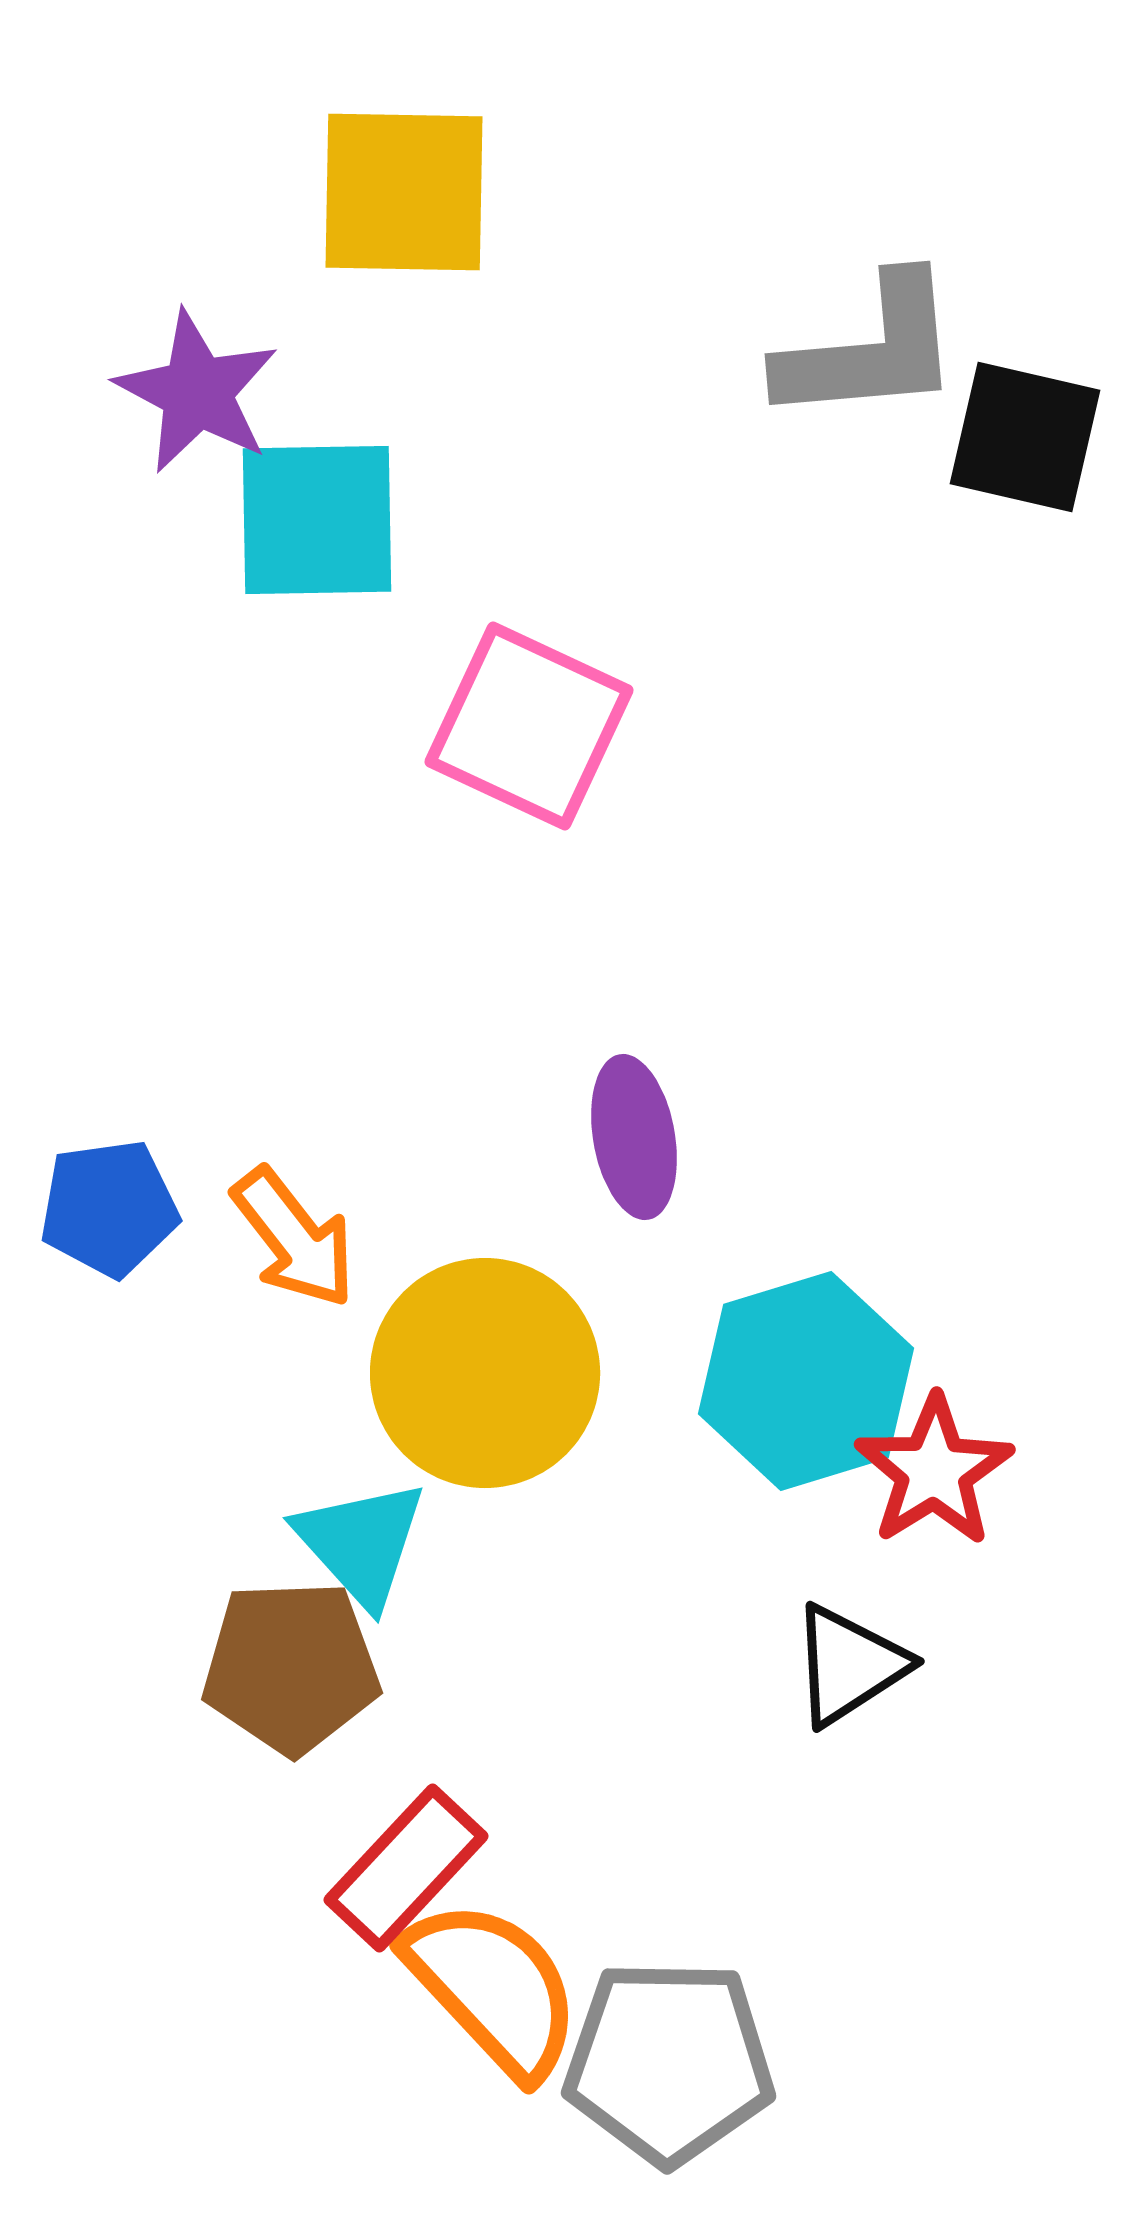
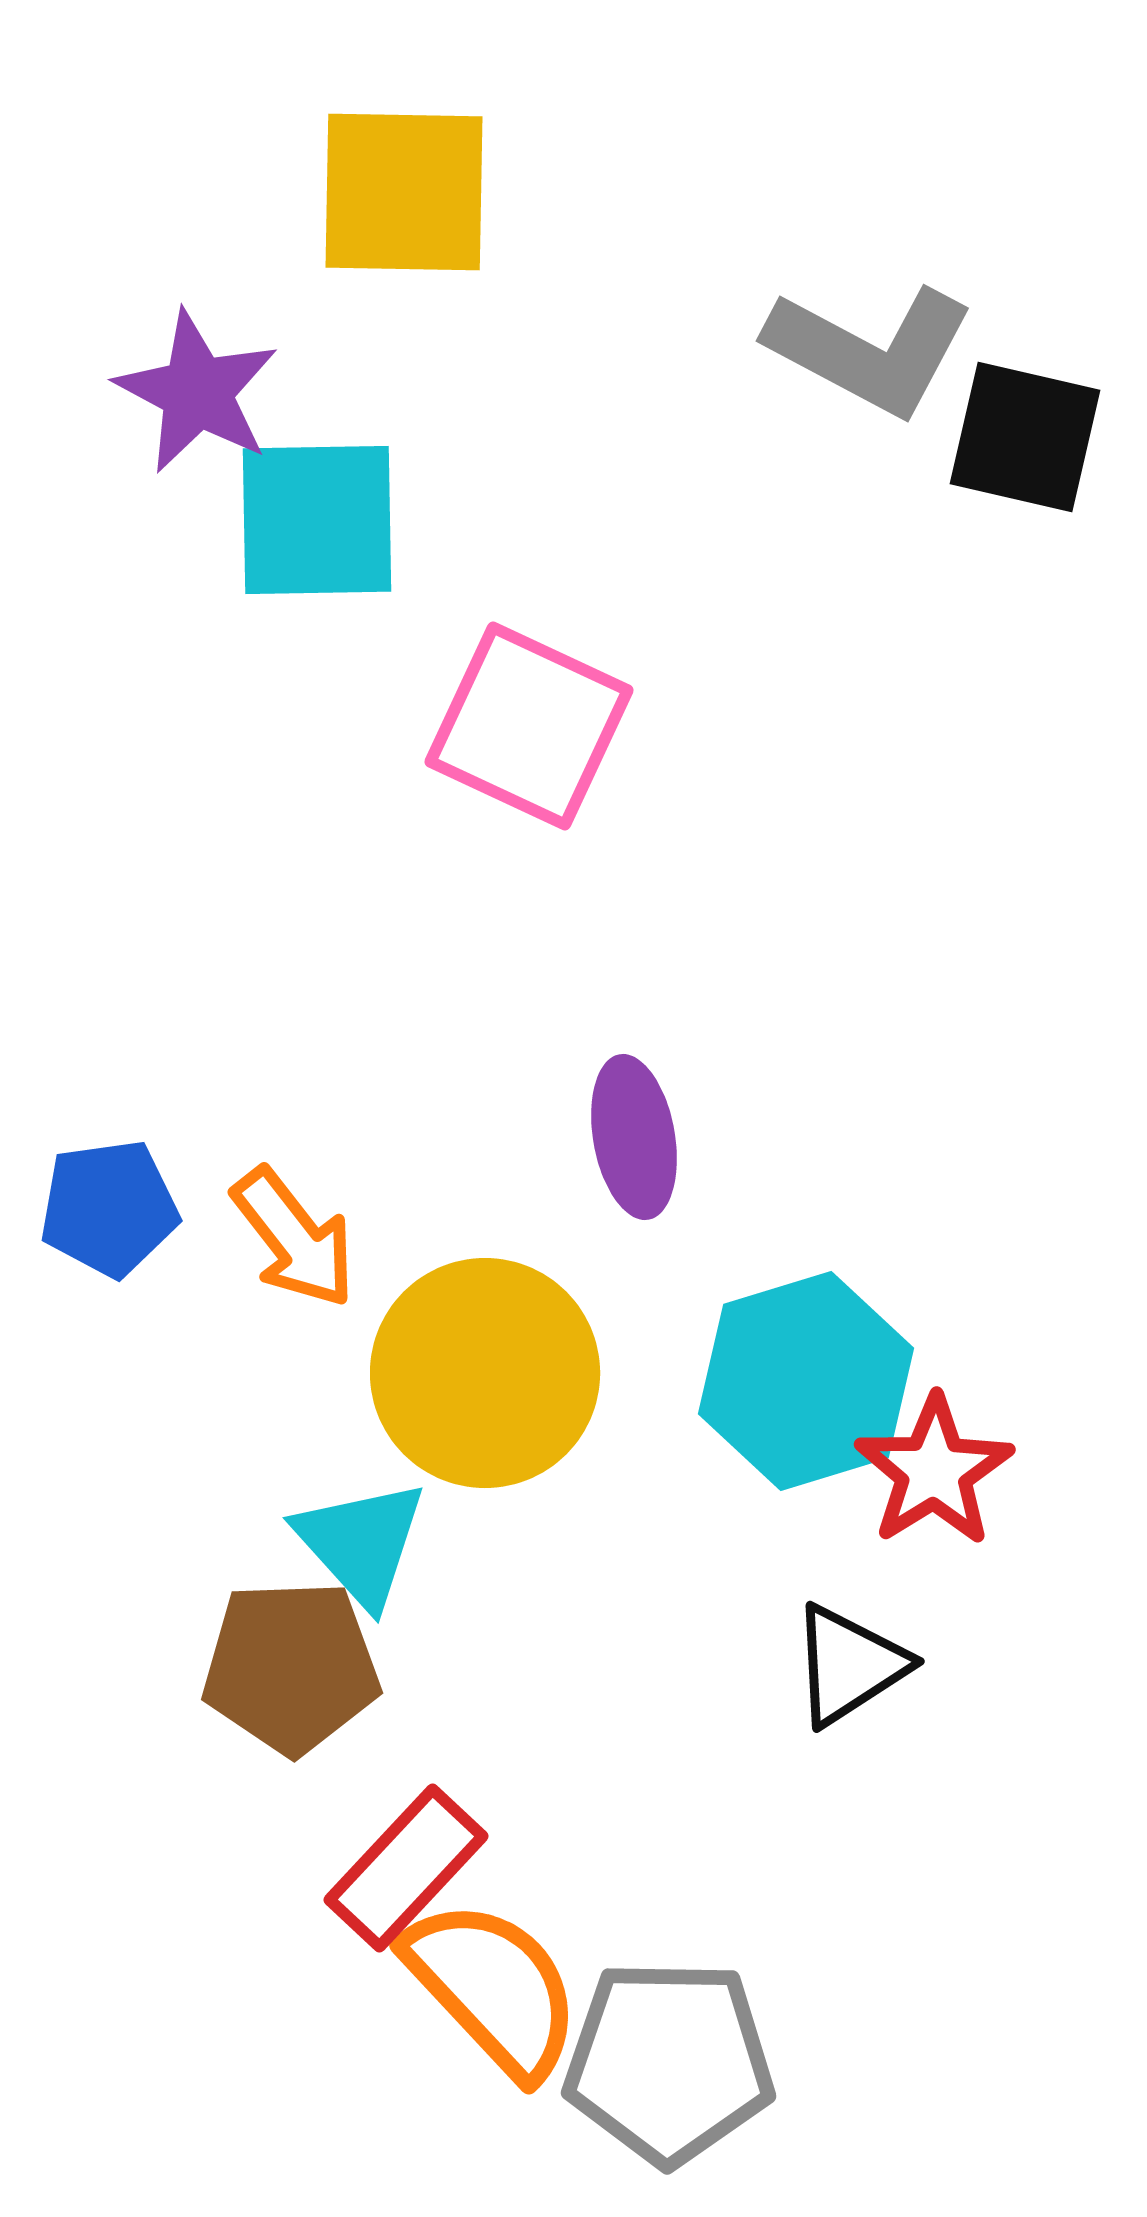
gray L-shape: rotated 33 degrees clockwise
